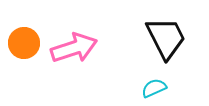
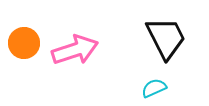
pink arrow: moved 1 px right, 2 px down
